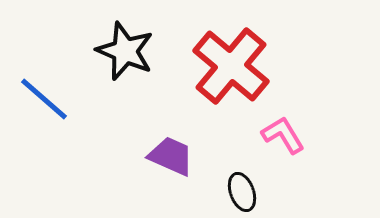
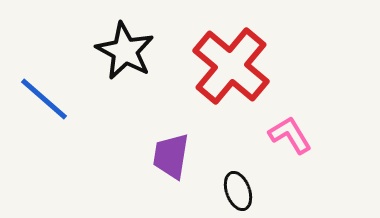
black star: rotated 6 degrees clockwise
pink L-shape: moved 7 px right
purple trapezoid: rotated 105 degrees counterclockwise
black ellipse: moved 4 px left, 1 px up
